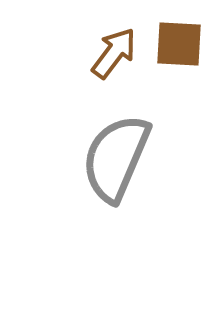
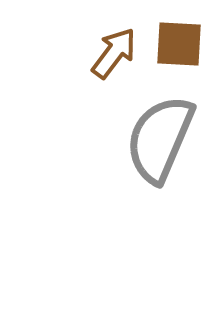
gray semicircle: moved 44 px right, 19 px up
